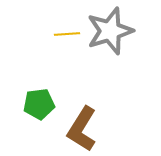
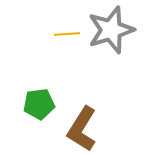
gray star: moved 1 px right, 1 px up
